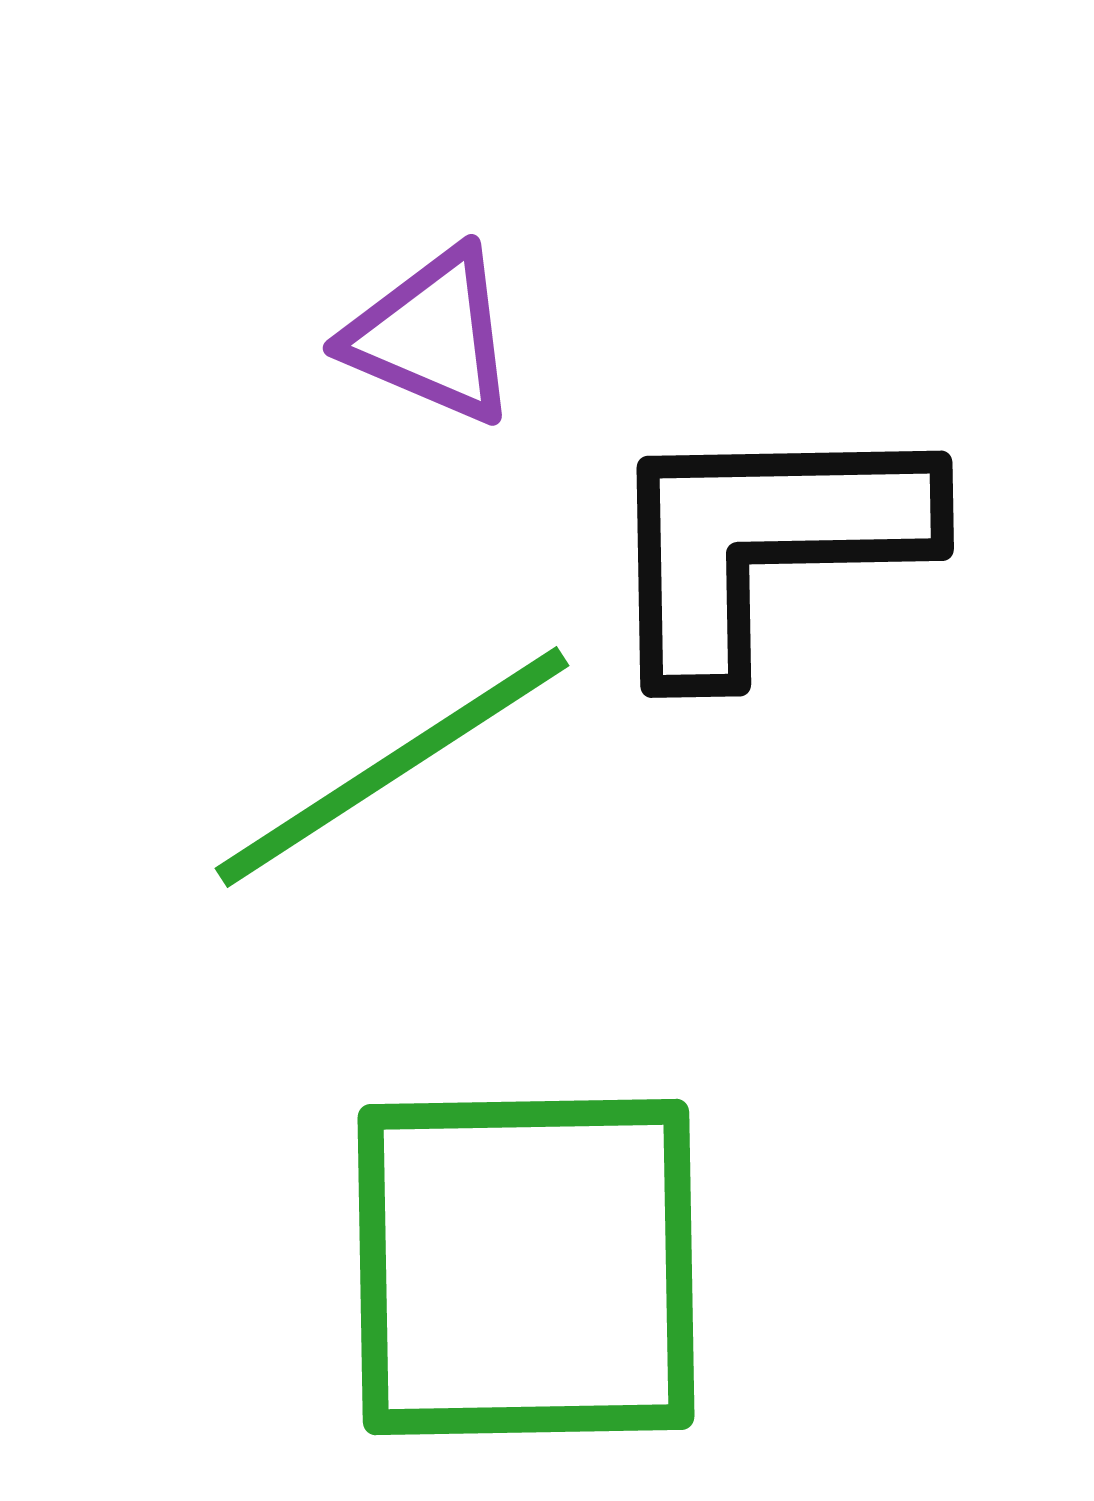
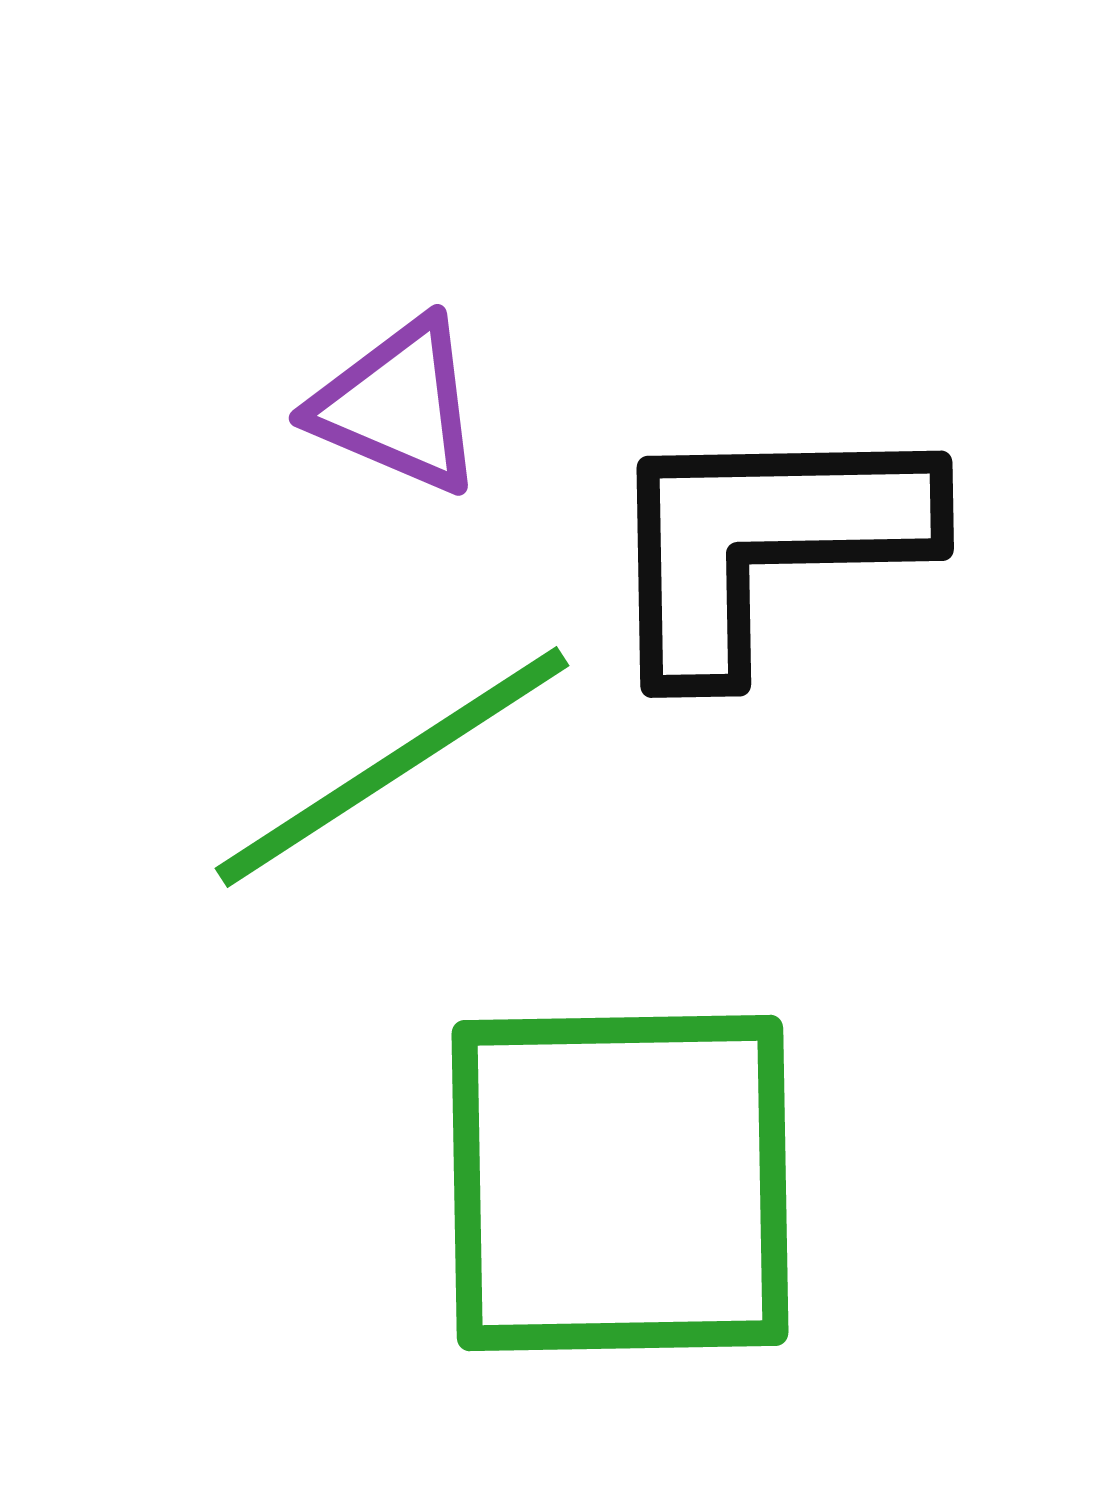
purple triangle: moved 34 px left, 70 px down
green square: moved 94 px right, 84 px up
